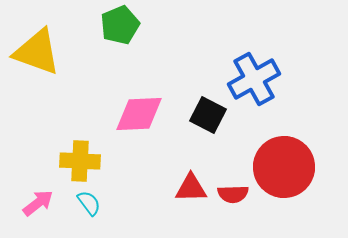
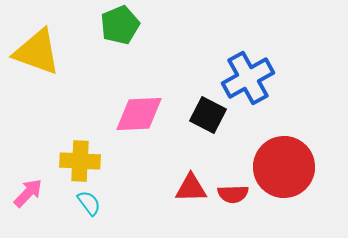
blue cross: moved 6 px left, 1 px up
pink arrow: moved 10 px left, 10 px up; rotated 8 degrees counterclockwise
